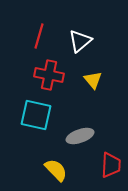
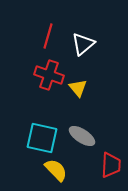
red line: moved 9 px right
white triangle: moved 3 px right, 3 px down
red cross: rotated 8 degrees clockwise
yellow triangle: moved 15 px left, 8 px down
cyan square: moved 6 px right, 23 px down
gray ellipse: moved 2 px right; rotated 52 degrees clockwise
